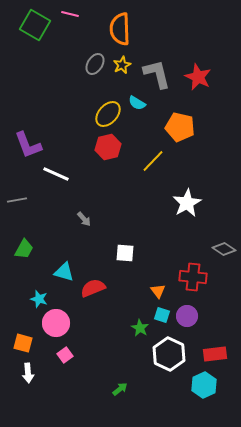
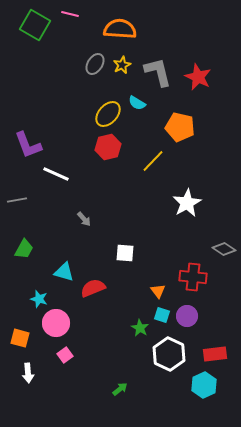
orange semicircle: rotated 96 degrees clockwise
gray L-shape: moved 1 px right, 2 px up
orange square: moved 3 px left, 5 px up
